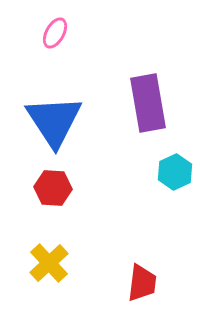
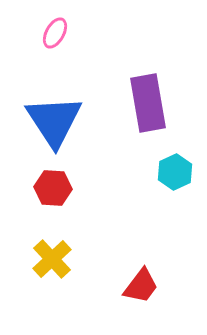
yellow cross: moved 3 px right, 4 px up
red trapezoid: moved 1 px left, 3 px down; rotated 30 degrees clockwise
